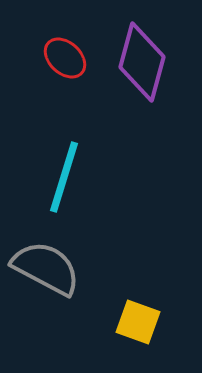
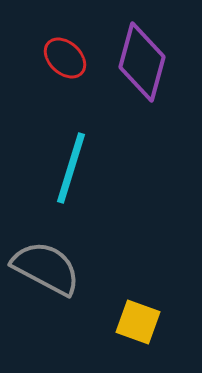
cyan line: moved 7 px right, 9 px up
